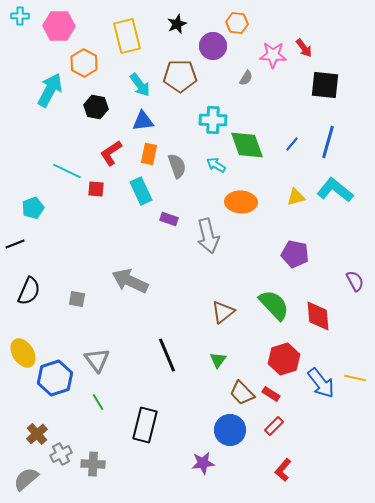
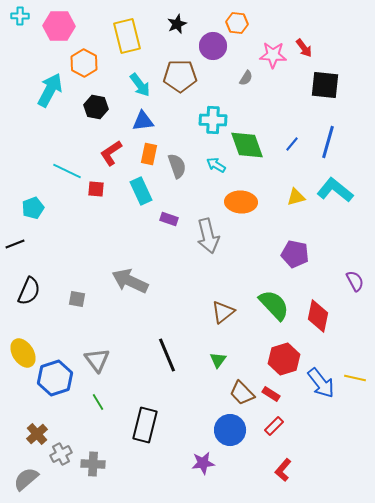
red diamond at (318, 316): rotated 16 degrees clockwise
